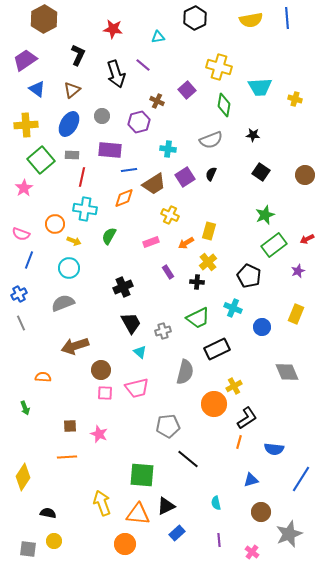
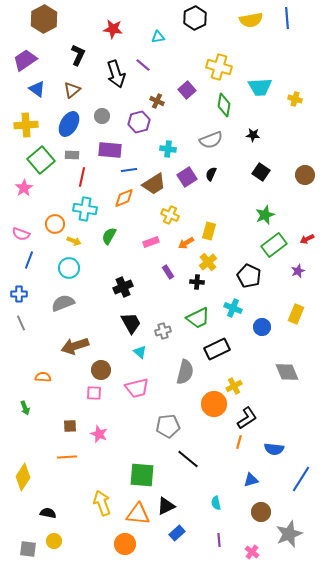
purple square at (185, 177): moved 2 px right
blue cross at (19, 294): rotated 28 degrees clockwise
pink square at (105, 393): moved 11 px left
